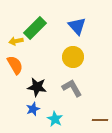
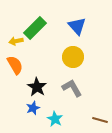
black star: rotated 24 degrees clockwise
blue star: moved 1 px up
brown line: rotated 14 degrees clockwise
